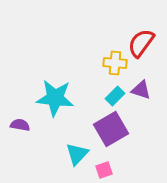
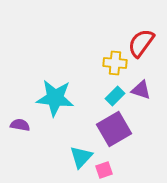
purple square: moved 3 px right
cyan triangle: moved 4 px right, 3 px down
